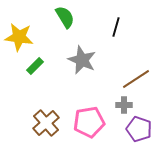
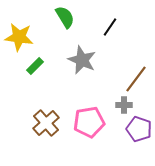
black line: moved 6 px left; rotated 18 degrees clockwise
brown line: rotated 20 degrees counterclockwise
